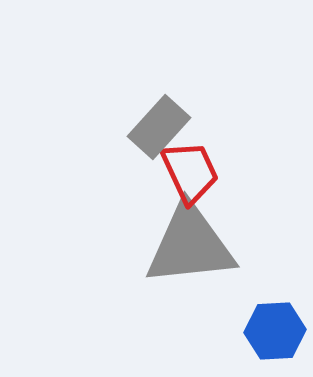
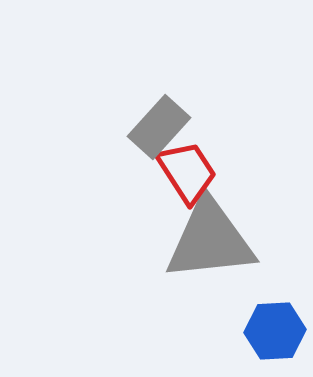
red trapezoid: moved 3 px left; rotated 8 degrees counterclockwise
gray triangle: moved 20 px right, 5 px up
